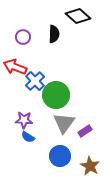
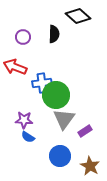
blue cross: moved 7 px right, 2 px down; rotated 36 degrees clockwise
gray triangle: moved 4 px up
